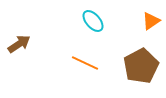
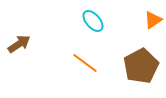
orange triangle: moved 2 px right, 1 px up
orange line: rotated 12 degrees clockwise
